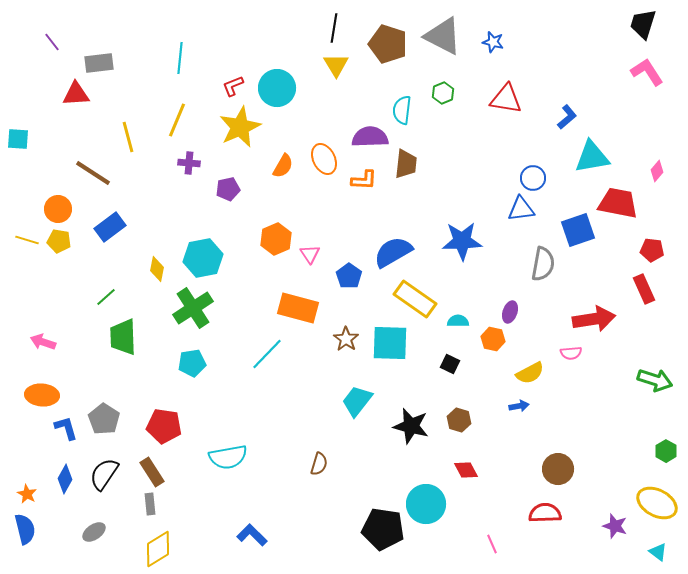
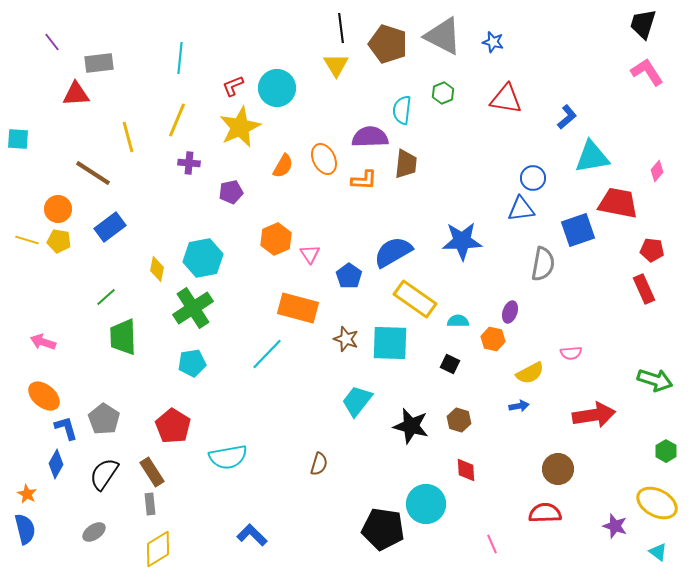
black line at (334, 28): moved 7 px right; rotated 16 degrees counterclockwise
purple pentagon at (228, 189): moved 3 px right, 3 px down
red arrow at (594, 319): moved 96 px down
brown star at (346, 339): rotated 15 degrees counterclockwise
orange ellipse at (42, 395): moved 2 px right, 1 px down; rotated 36 degrees clockwise
red pentagon at (164, 426): moved 9 px right; rotated 24 degrees clockwise
red diamond at (466, 470): rotated 25 degrees clockwise
blue diamond at (65, 479): moved 9 px left, 15 px up
